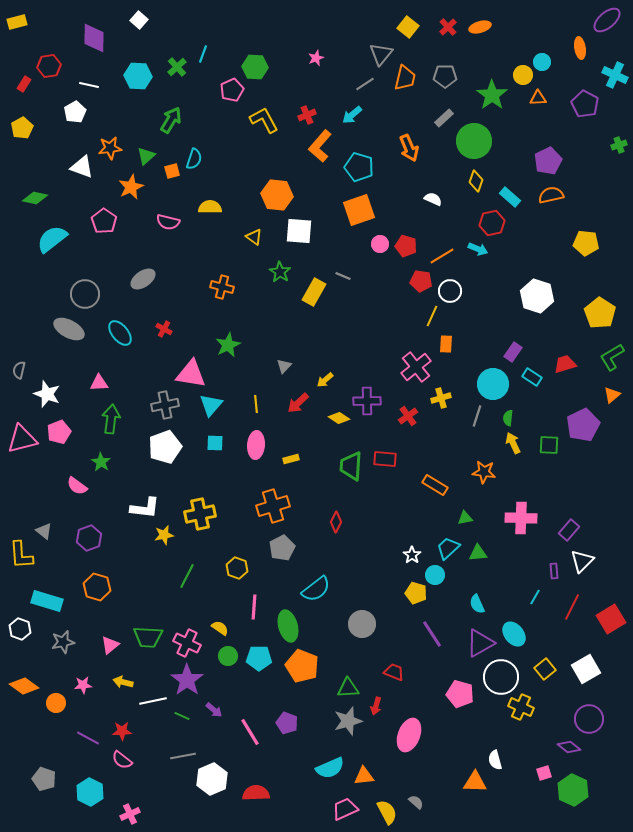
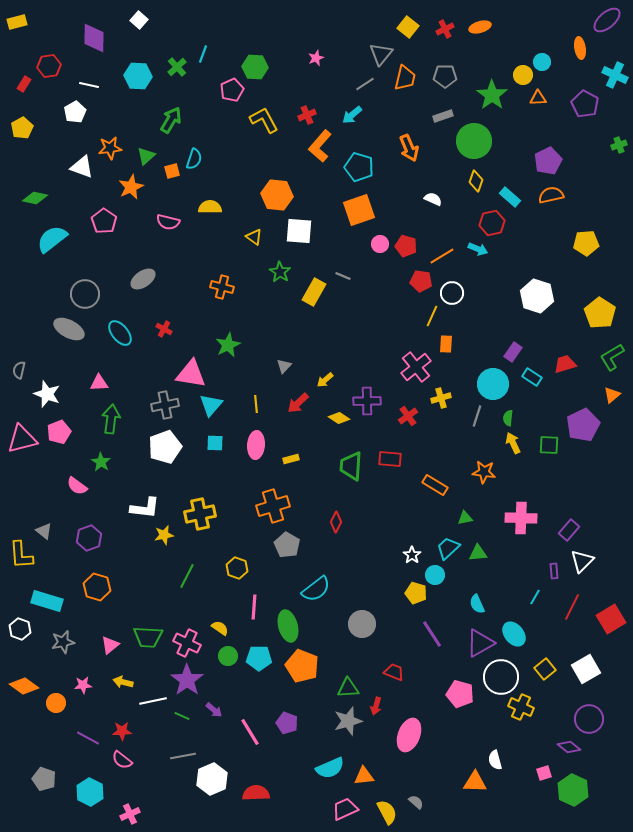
red cross at (448, 27): moved 3 px left, 2 px down; rotated 18 degrees clockwise
gray rectangle at (444, 118): moved 1 px left, 2 px up; rotated 24 degrees clockwise
yellow pentagon at (586, 243): rotated 10 degrees counterclockwise
white circle at (450, 291): moved 2 px right, 2 px down
red rectangle at (385, 459): moved 5 px right
gray pentagon at (282, 548): moved 5 px right, 3 px up; rotated 15 degrees counterclockwise
